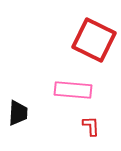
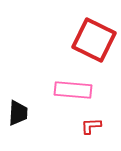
red L-shape: rotated 90 degrees counterclockwise
